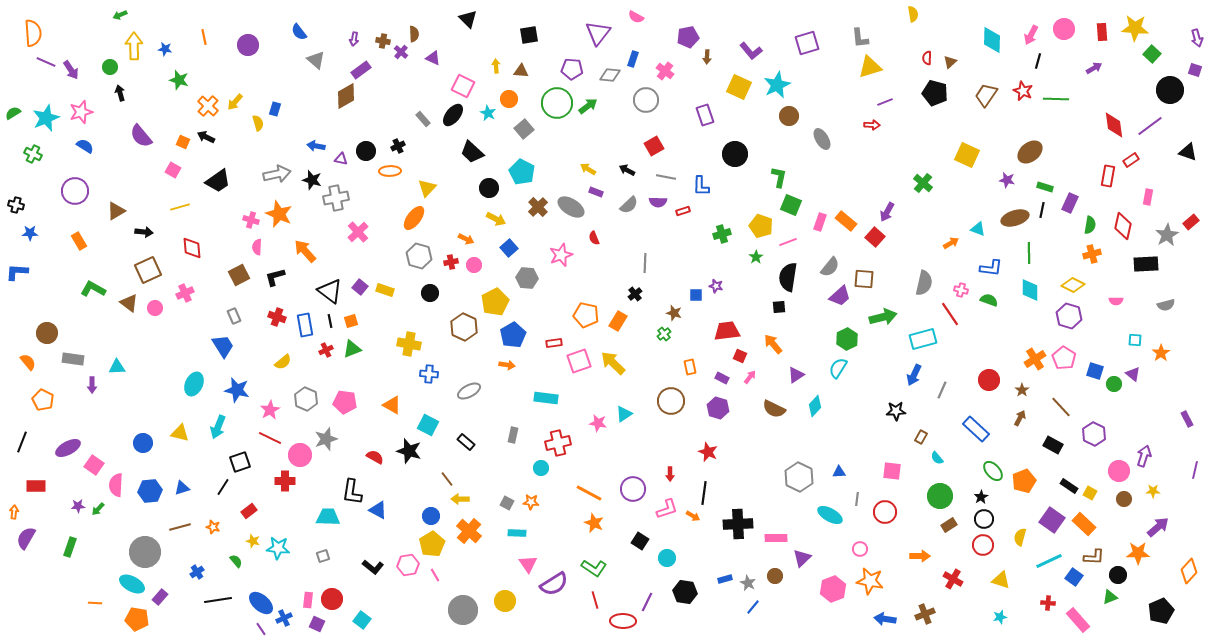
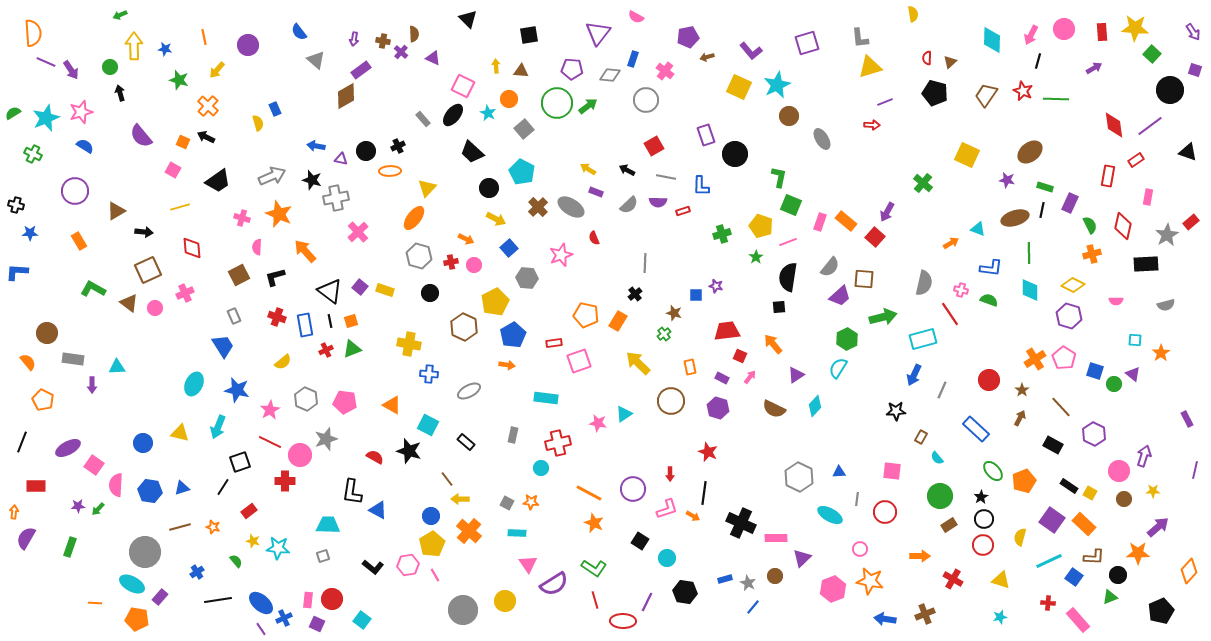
purple arrow at (1197, 38): moved 4 px left, 6 px up; rotated 18 degrees counterclockwise
brown arrow at (707, 57): rotated 72 degrees clockwise
yellow arrow at (235, 102): moved 18 px left, 32 px up
blue rectangle at (275, 109): rotated 40 degrees counterclockwise
purple rectangle at (705, 115): moved 1 px right, 20 px down
red rectangle at (1131, 160): moved 5 px right
gray arrow at (277, 174): moved 5 px left, 2 px down; rotated 12 degrees counterclockwise
pink cross at (251, 220): moved 9 px left, 2 px up
green semicircle at (1090, 225): rotated 36 degrees counterclockwise
yellow arrow at (613, 363): moved 25 px right
red line at (270, 438): moved 4 px down
blue hexagon at (150, 491): rotated 15 degrees clockwise
cyan trapezoid at (328, 517): moved 8 px down
black cross at (738, 524): moved 3 px right, 1 px up; rotated 28 degrees clockwise
